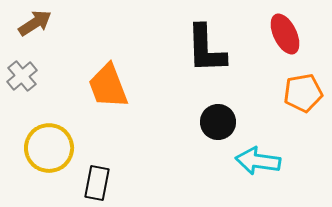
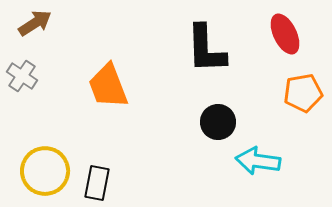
gray cross: rotated 16 degrees counterclockwise
yellow circle: moved 4 px left, 23 px down
